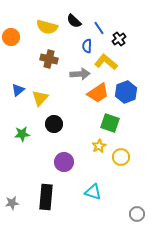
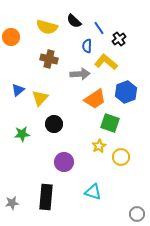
orange trapezoid: moved 3 px left, 6 px down
